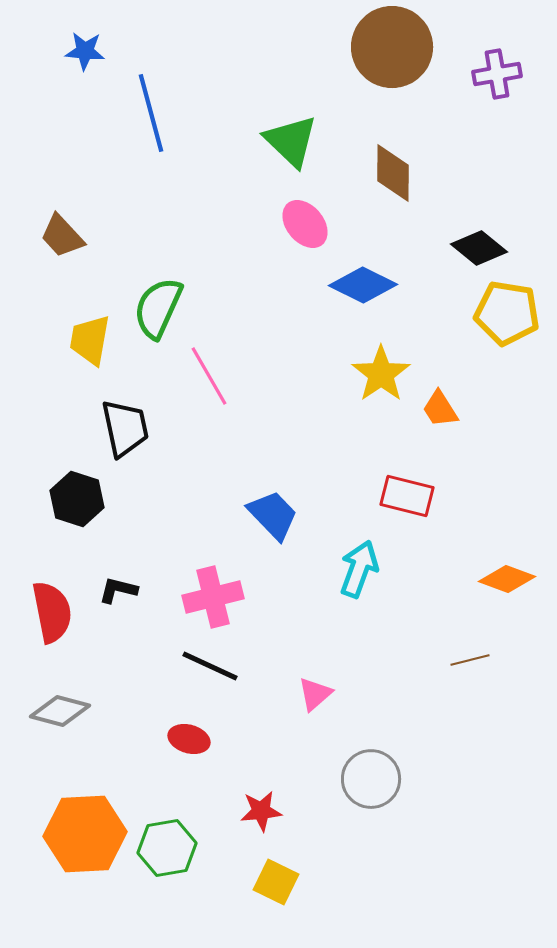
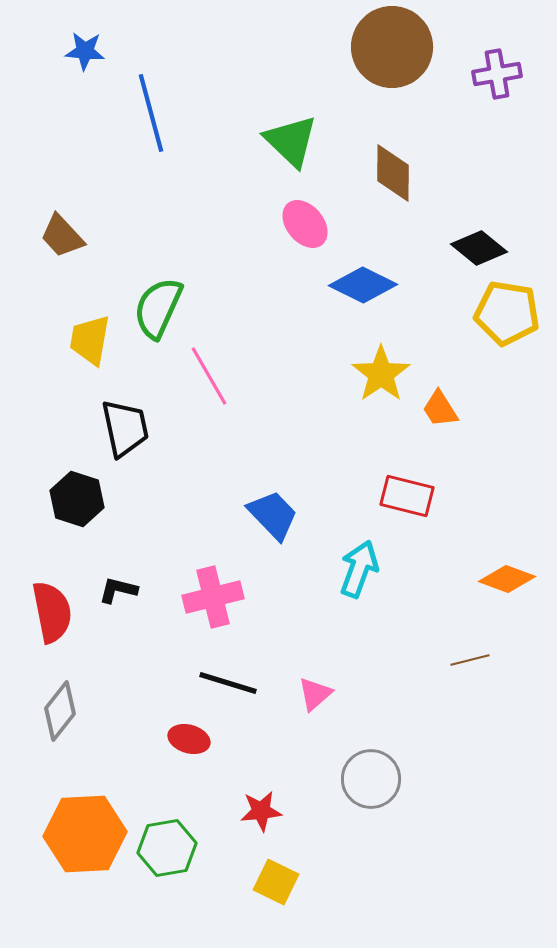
black line: moved 18 px right, 17 px down; rotated 8 degrees counterclockwise
gray diamond: rotated 66 degrees counterclockwise
